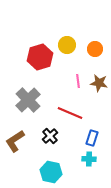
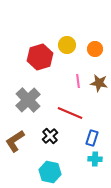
cyan cross: moved 6 px right
cyan hexagon: moved 1 px left
